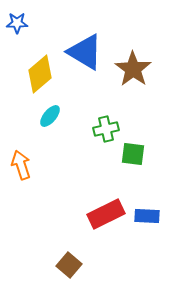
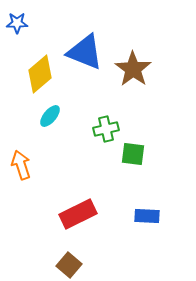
blue triangle: rotated 9 degrees counterclockwise
red rectangle: moved 28 px left
